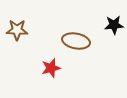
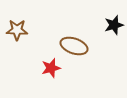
black star: rotated 12 degrees counterclockwise
brown ellipse: moved 2 px left, 5 px down; rotated 8 degrees clockwise
